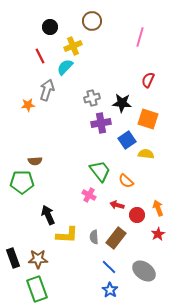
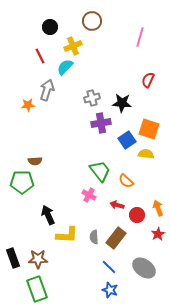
orange square: moved 1 px right, 10 px down
gray ellipse: moved 3 px up
blue star: rotated 14 degrees counterclockwise
